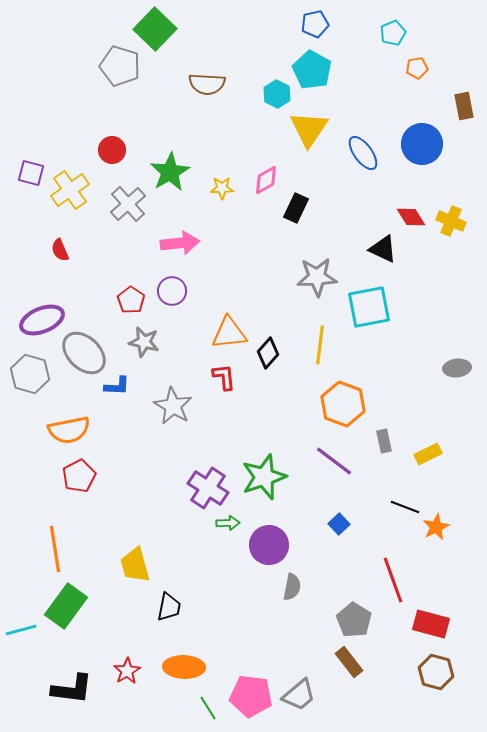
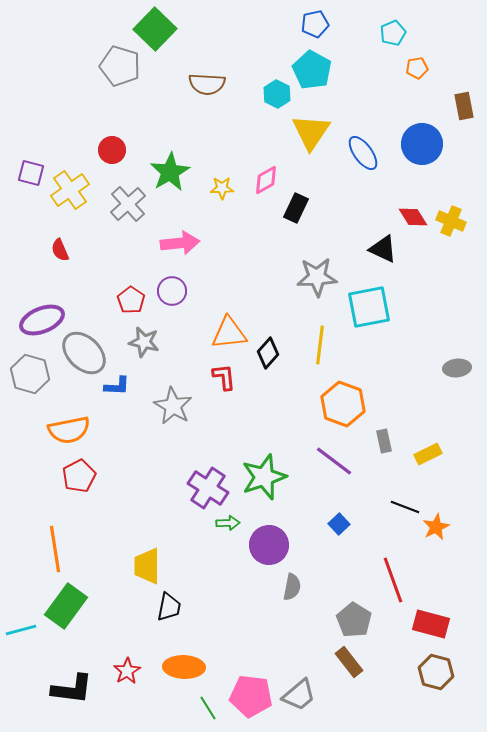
yellow triangle at (309, 129): moved 2 px right, 3 px down
red diamond at (411, 217): moved 2 px right
yellow trapezoid at (135, 565): moved 12 px right, 1 px down; rotated 15 degrees clockwise
